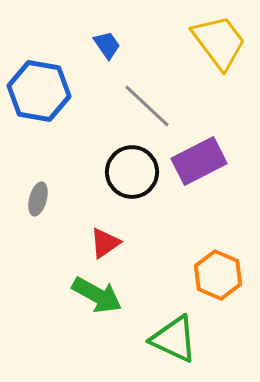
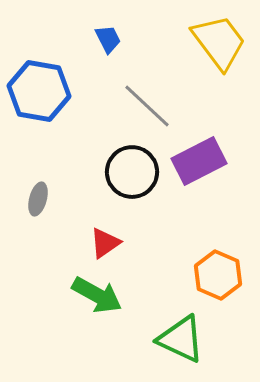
blue trapezoid: moved 1 px right, 6 px up; rotated 8 degrees clockwise
green triangle: moved 7 px right
